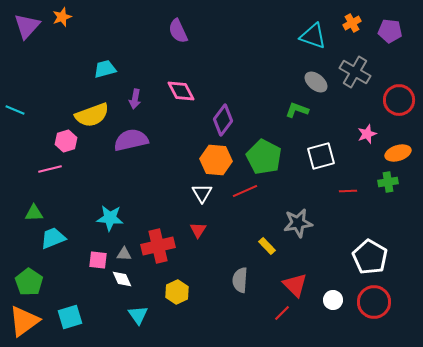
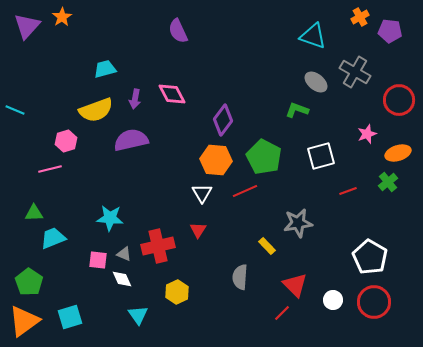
orange star at (62, 17): rotated 12 degrees counterclockwise
orange cross at (352, 23): moved 8 px right, 6 px up
pink diamond at (181, 91): moved 9 px left, 3 px down
yellow semicircle at (92, 115): moved 4 px right, 5 px up
green cross at (388, 182): rotated 30 degrees counterclockwise
red line at (348, 191): rotated 18 degrees counterclockwise
gray triangle at (124, 254): rotated 21 degrees clockwise
gray semicircle at (240, 280): moved 3 px up
